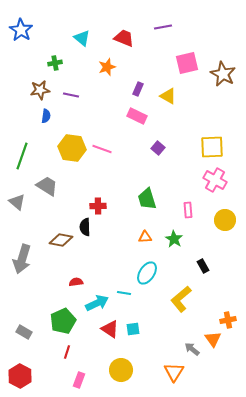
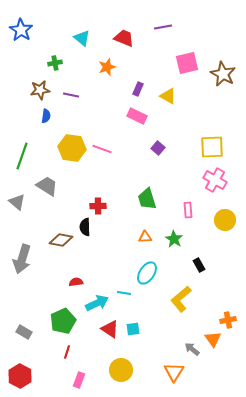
black rectangle at (203, 266): moved 4 px left, 1 px up
